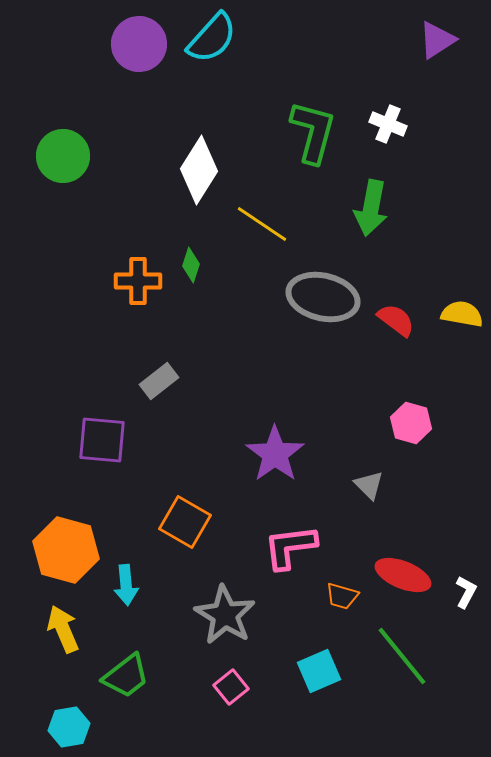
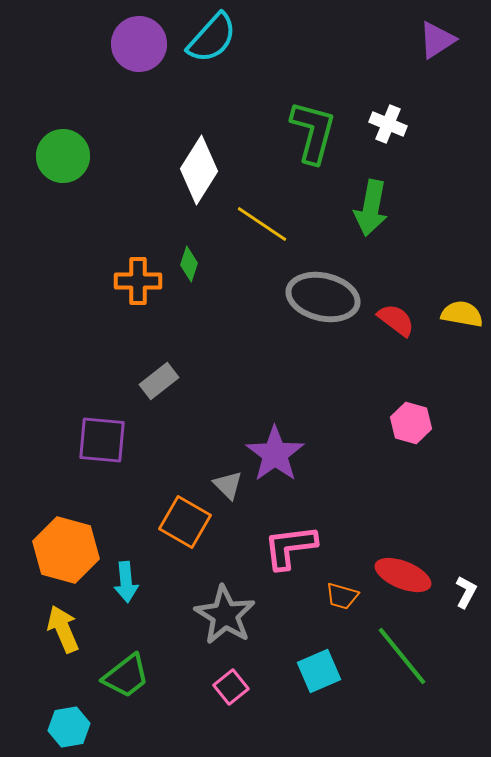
green diamond: moved 2 px left, 1 px up
gray triangle: moved 141 px left
cyan arrow: moved 3 px up
